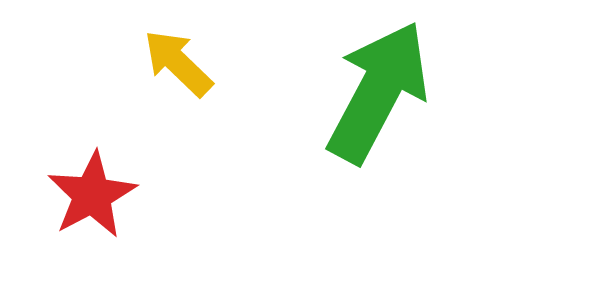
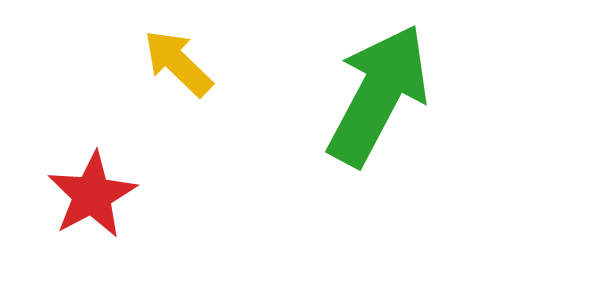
green arrow: moved 3 px down
